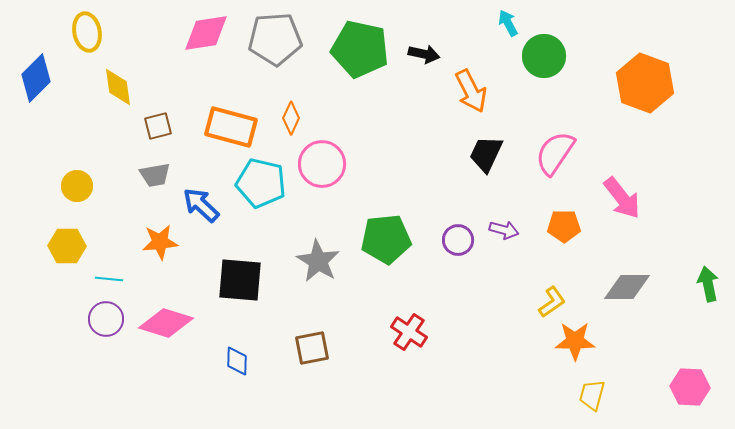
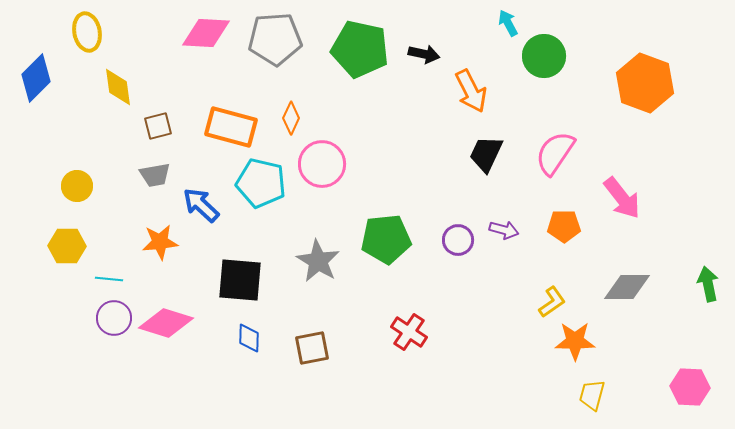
pink diamond at (206, 33): rotated 12 degrees clockwise
purple circle at (106, 319): moved 8 px right, 1 px up
blue diamond at (237, 361): moved 12 px right, 23 px up
